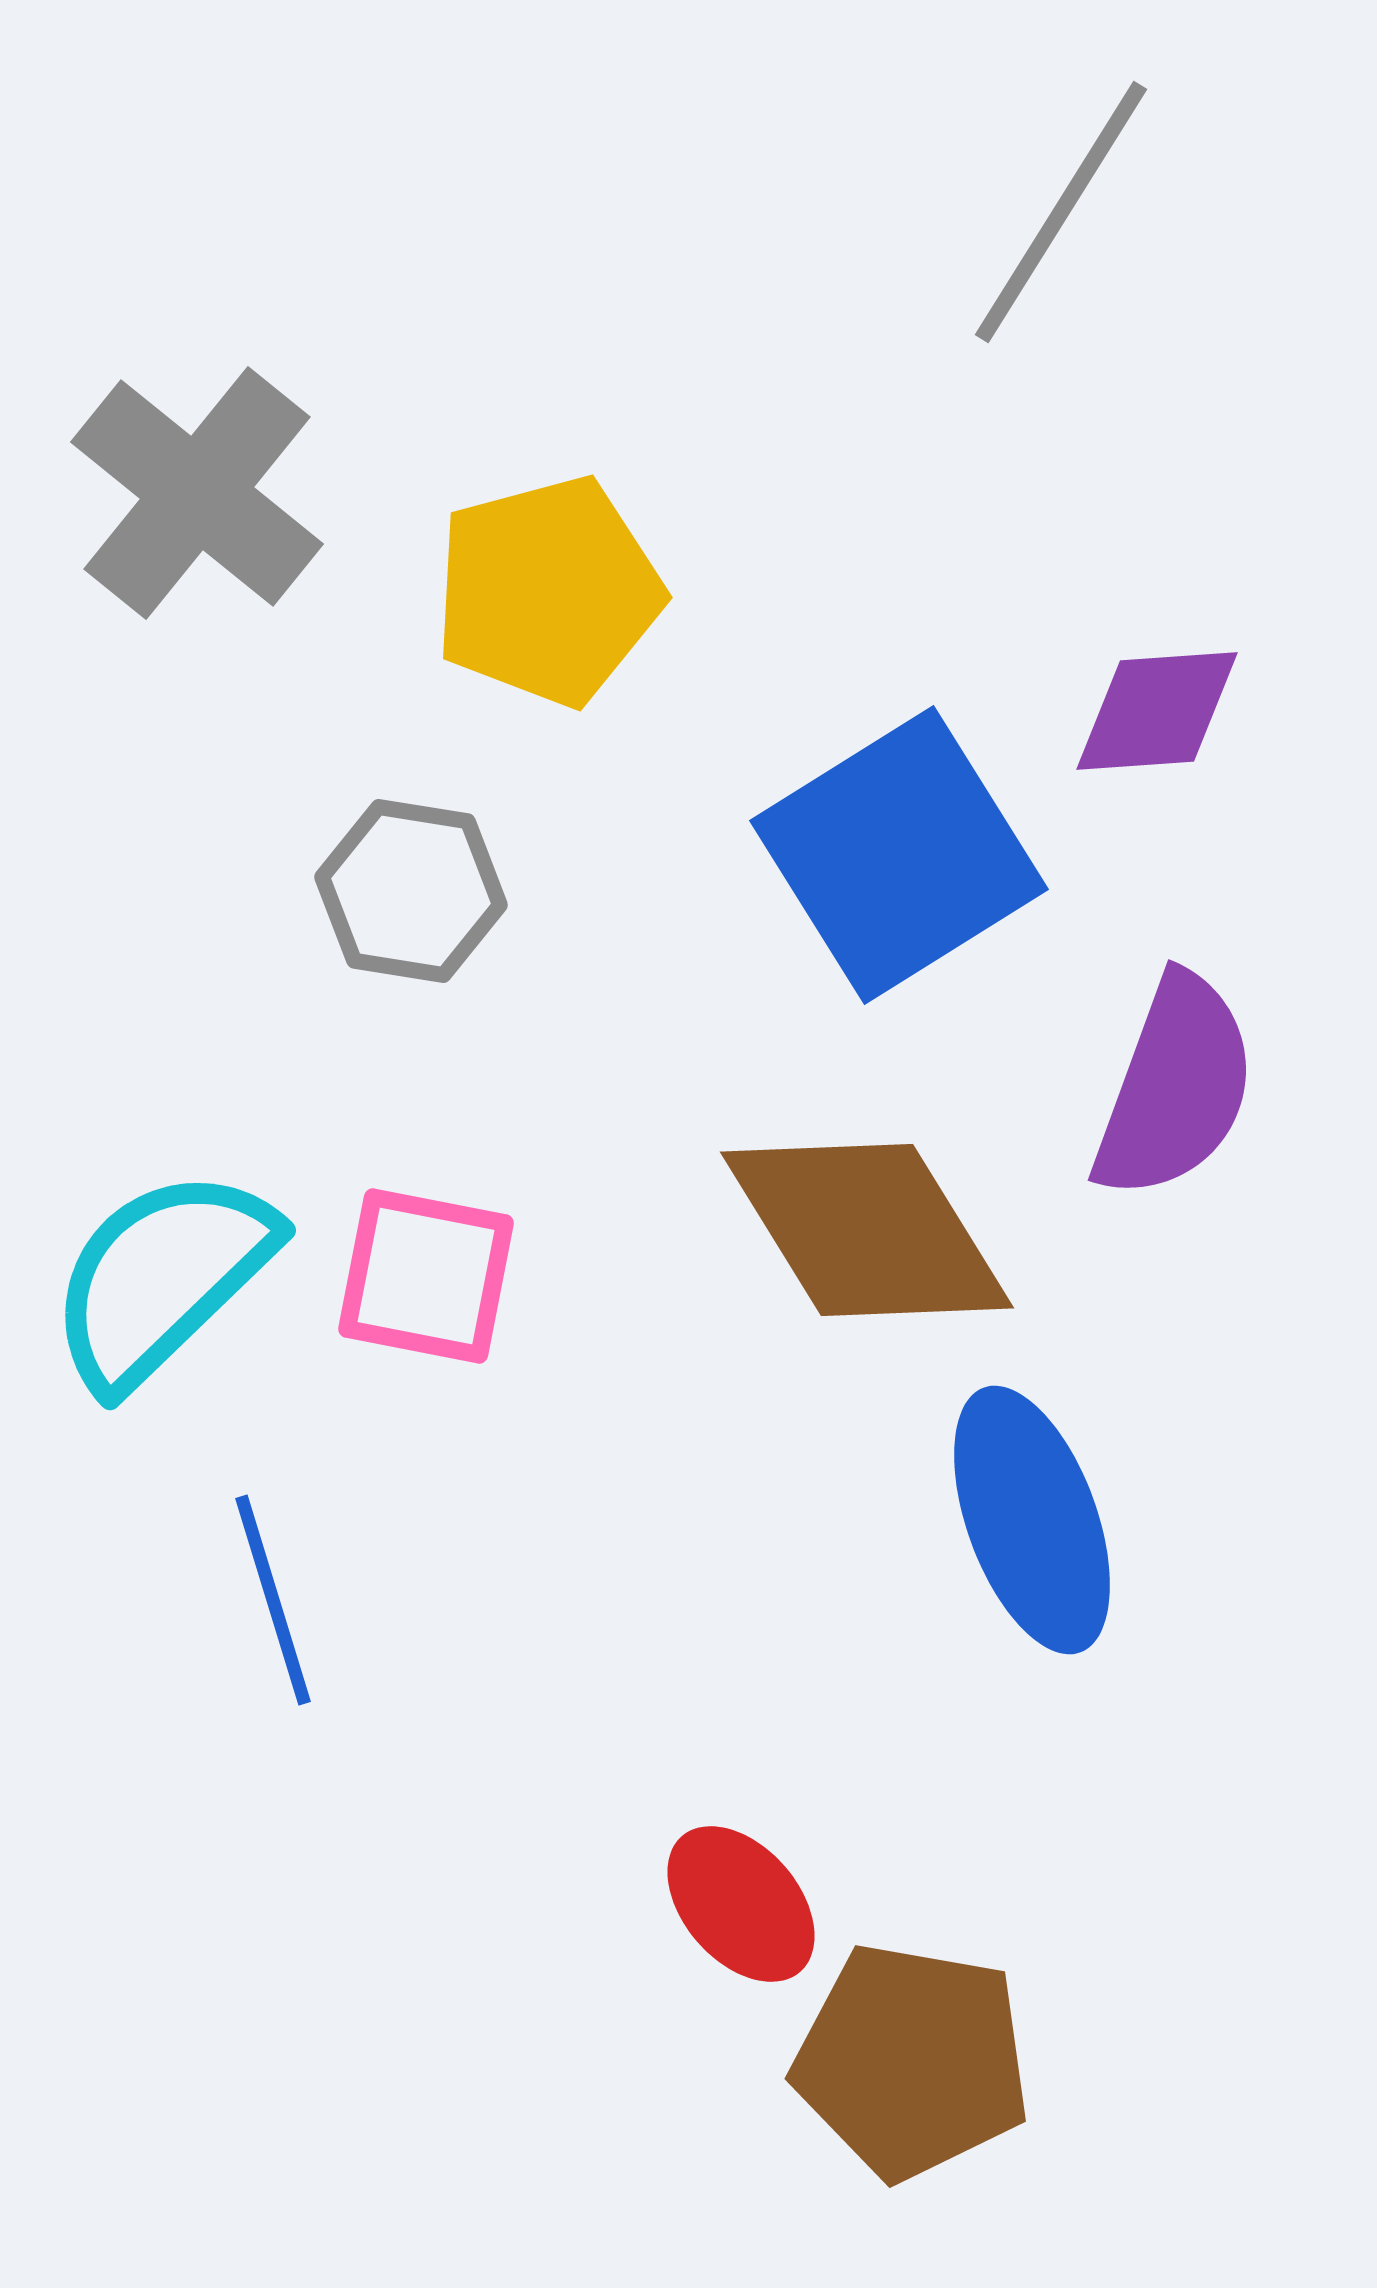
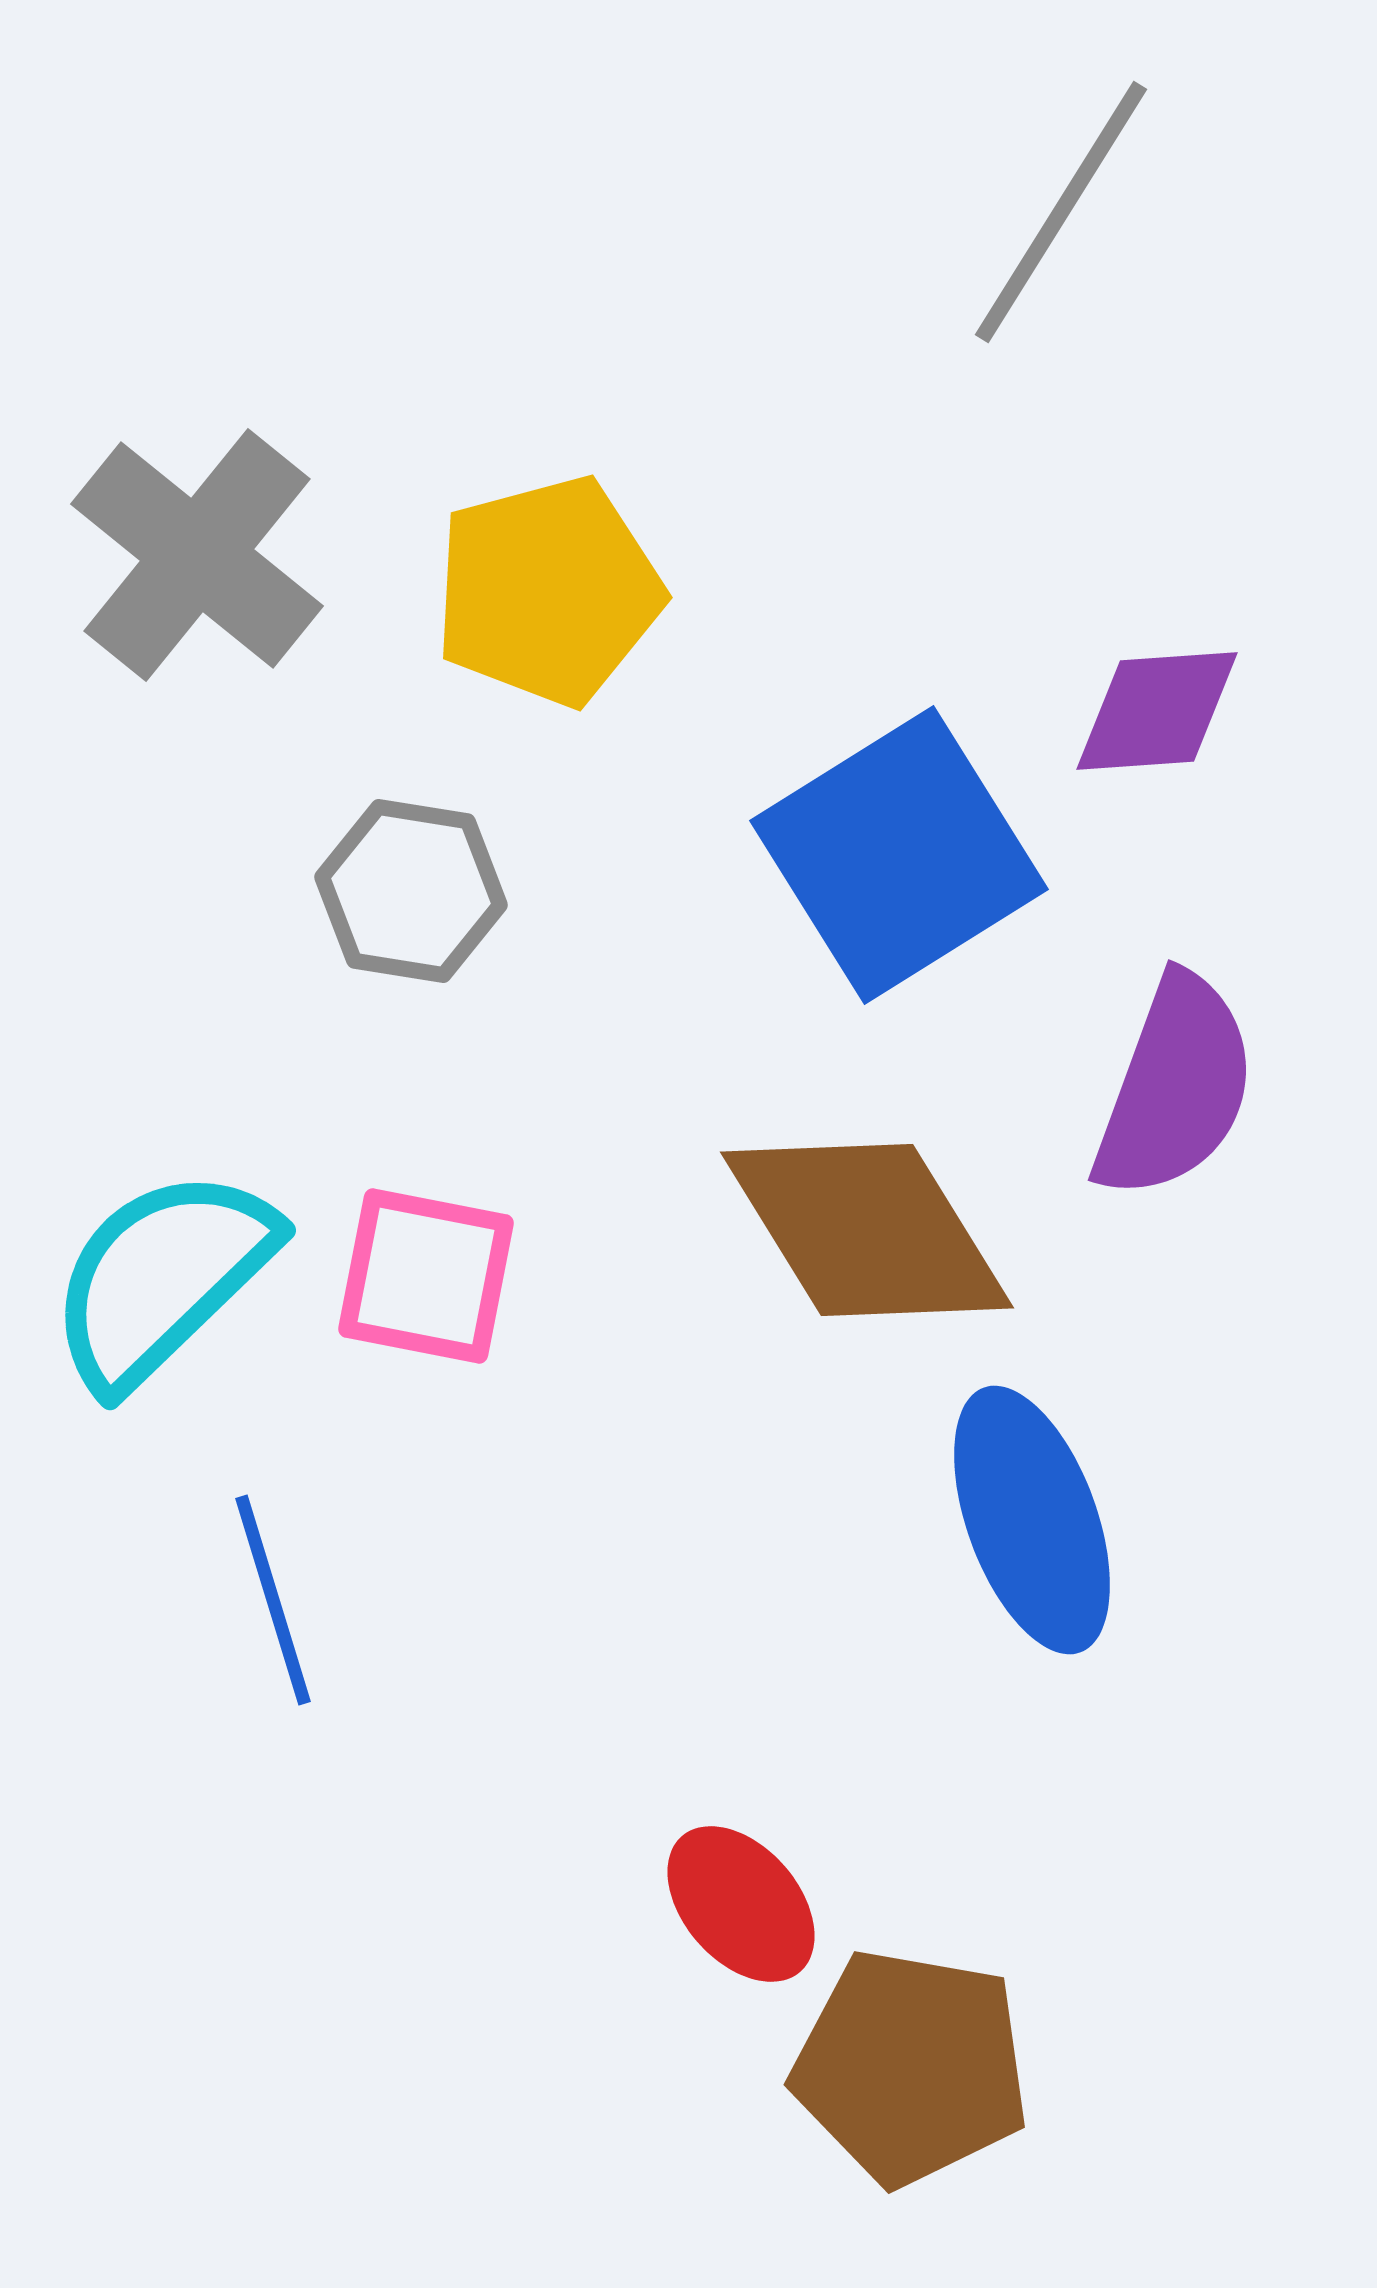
gray cross: moved 62 px down
brown pentagon: moved 1 px left, 6 px down
